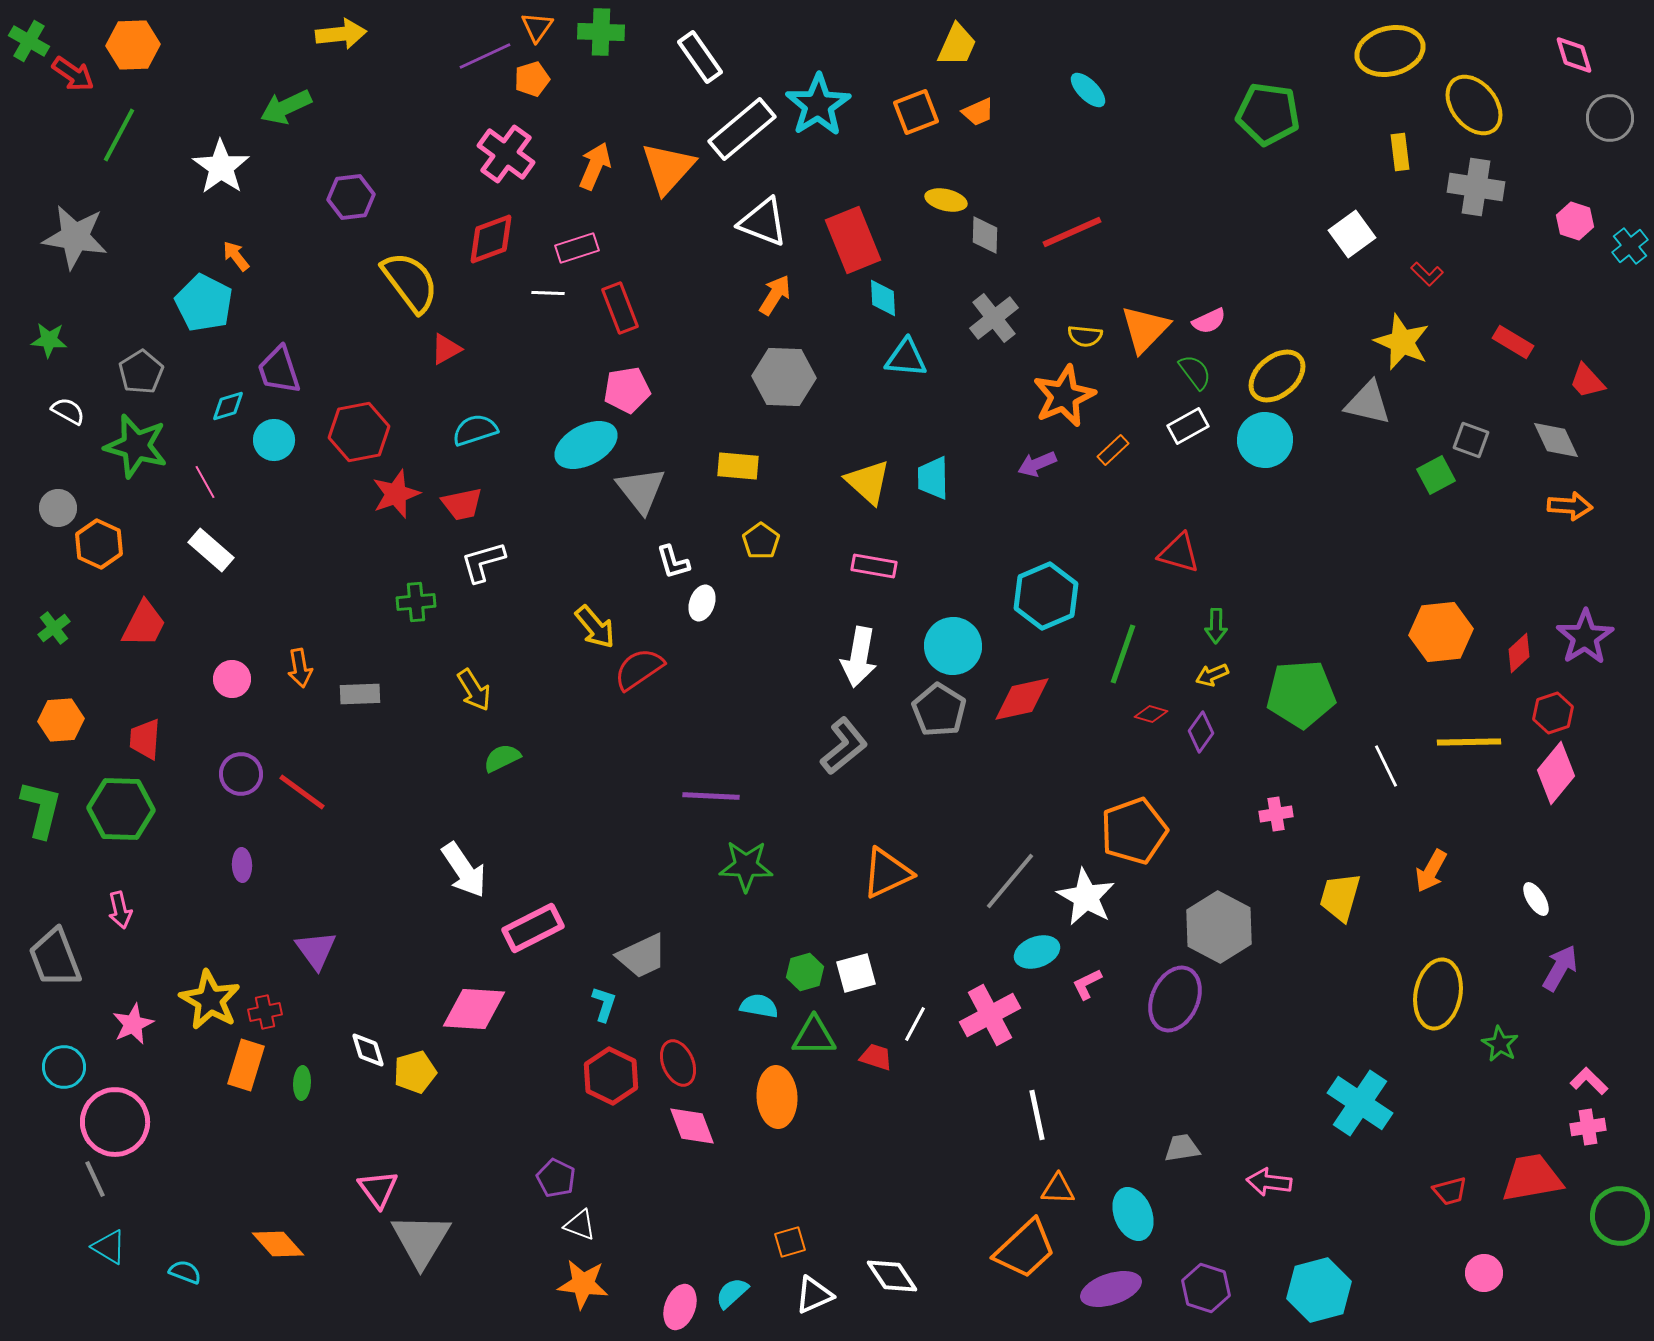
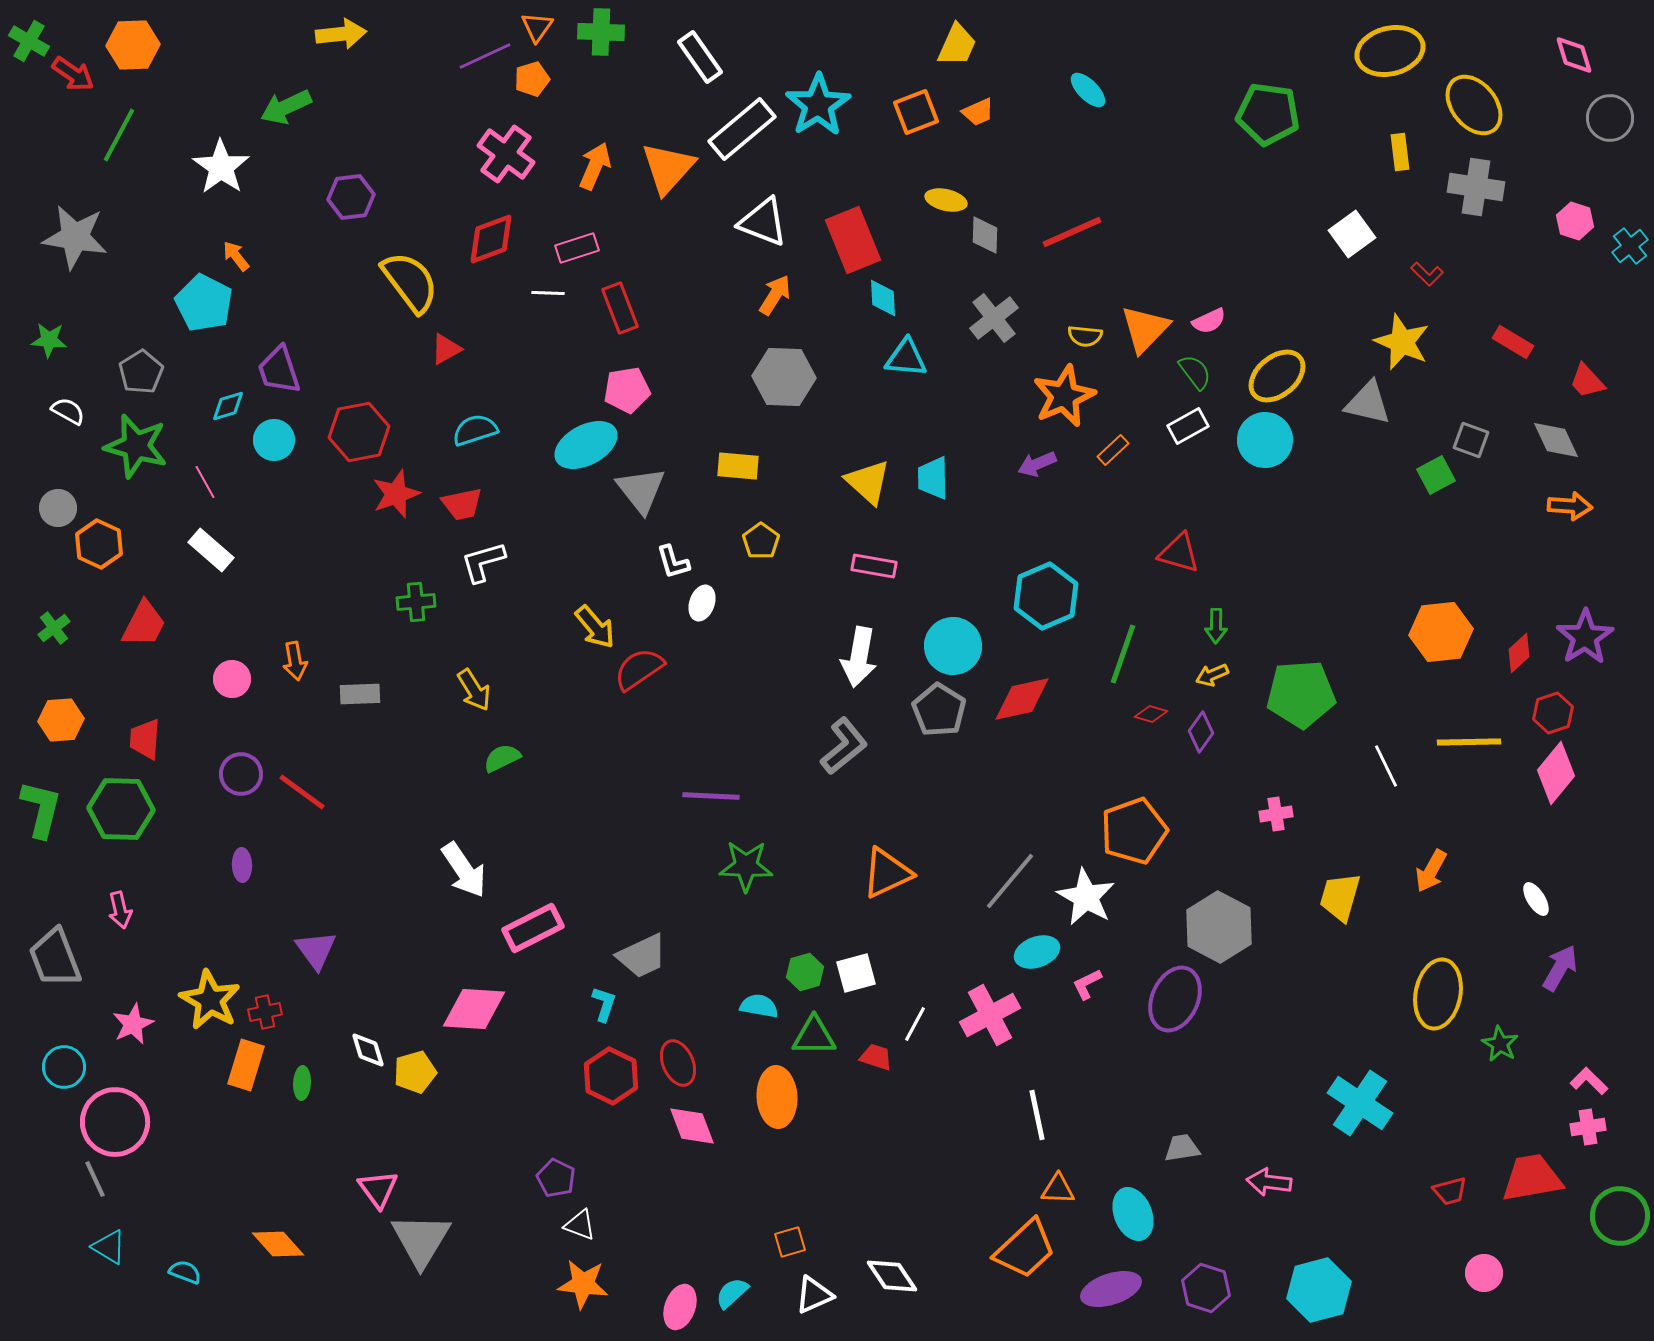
orange arrow at (300, 668): moved 5 px left, 7 px up
